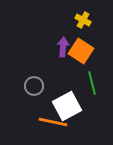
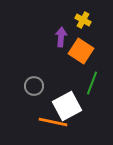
purple arrow: moved 2 px left, 10 px up
green line: rotated 35 degrees clockwise
